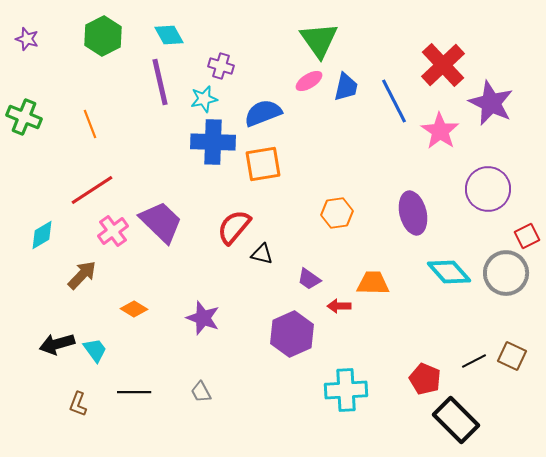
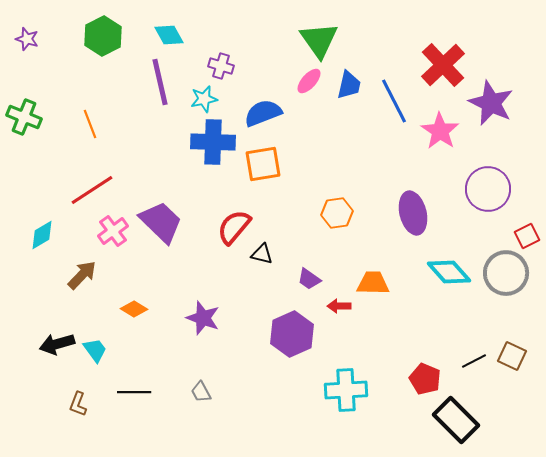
pink ellipse at (309, 81): rotated 16 degrees counterclockwise
blue trapezoid at (346, 87): moved 3 px right, 2 px up
